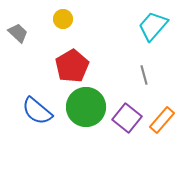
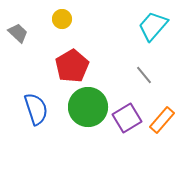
yellow circle: moved 1 px left
gray line: rotated 24 degrees counterclockwise
green circle: moved 2 px right
blue semicircle: moved 1 px left, 2 px up; rotated 148 degrees counterclockwise
purple square: rotated 20 degrees clockwise
